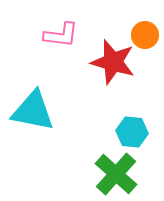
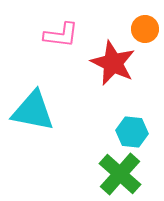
orange circle: moved 6 px up
red star: moved 1 px down; rotated 9 degrees clockwise
green cross: moved 4 px right
